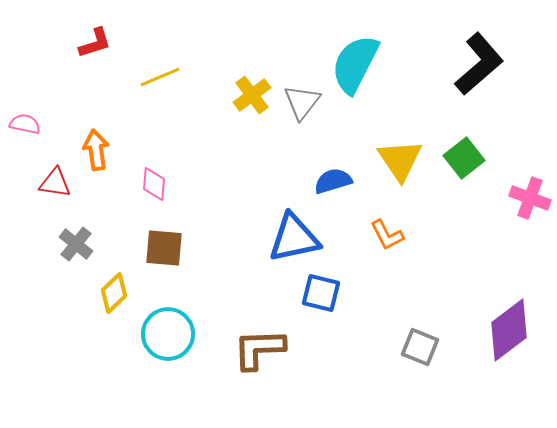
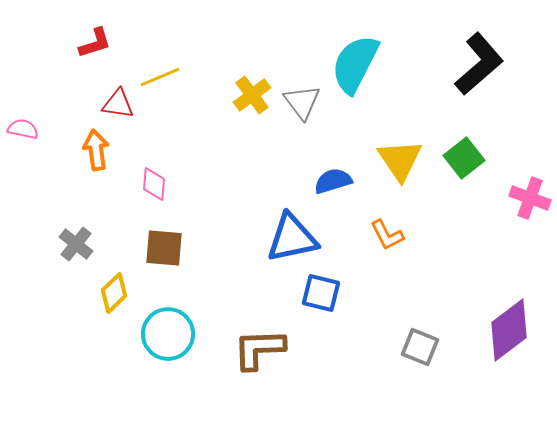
gray triangle: rotated 15 degrees counterclockwise
pink semicircle: moved 2 px left, 5 px down
red triangle: moved 63 px right, 79 px up
blue triangle: moved 2 px left
